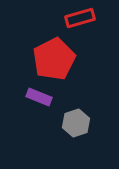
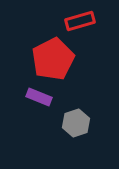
red rectangle: moved 3 px down
red pentagon: moved 1 px left
